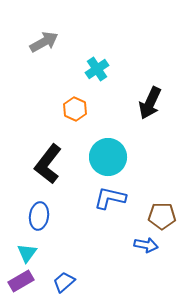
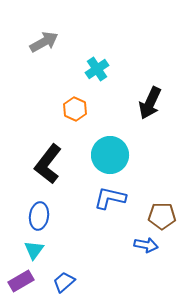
cyan circle: moved 2 px right, 2 px up
cyan triangle: moved 7 px right, 3 px up
